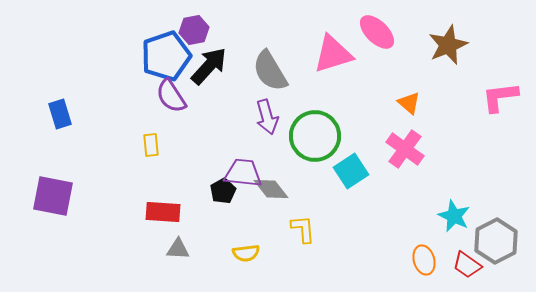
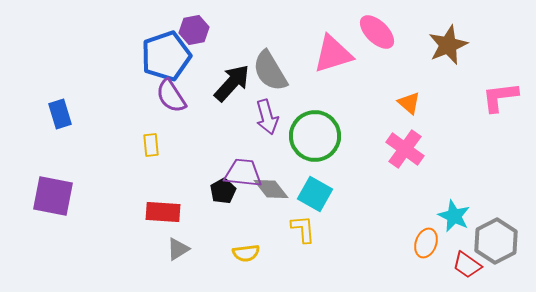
black arrow: moved 23 px right, 17 px down
cyan square: moved 36 px left, 23 px down; rotated 28 degrees counterclockwise
gray triangle: rotated 35 degrees counterclockwise
orange ellipse: moved 2 px right, 17 px up; rotated 36 degrees clockwise
